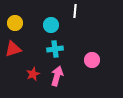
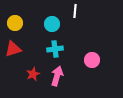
cyan circle: moved 1 px right, 1 px up
